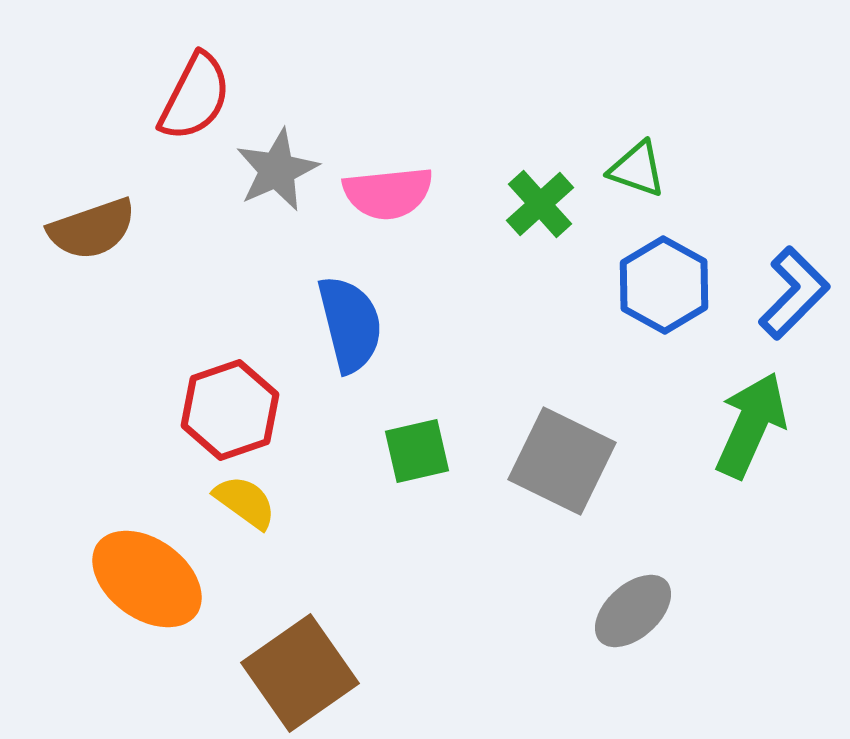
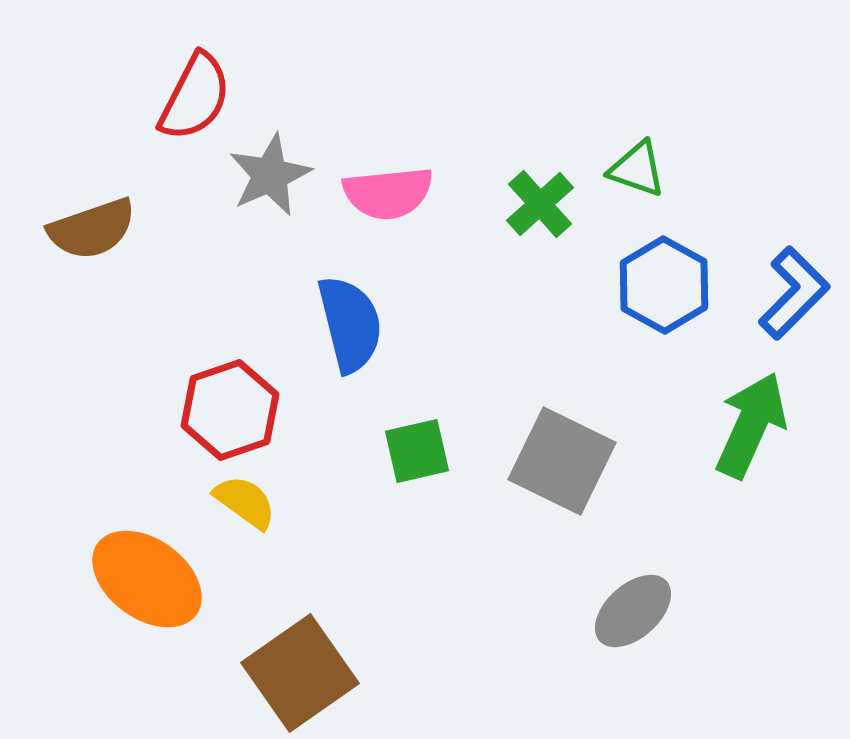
gray star: moved 7 px left, 5 px down
